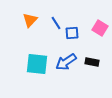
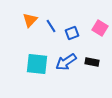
blue line: moved 5 px left, 3 px down
blue square: rotated 16 degrees counterclockwise
